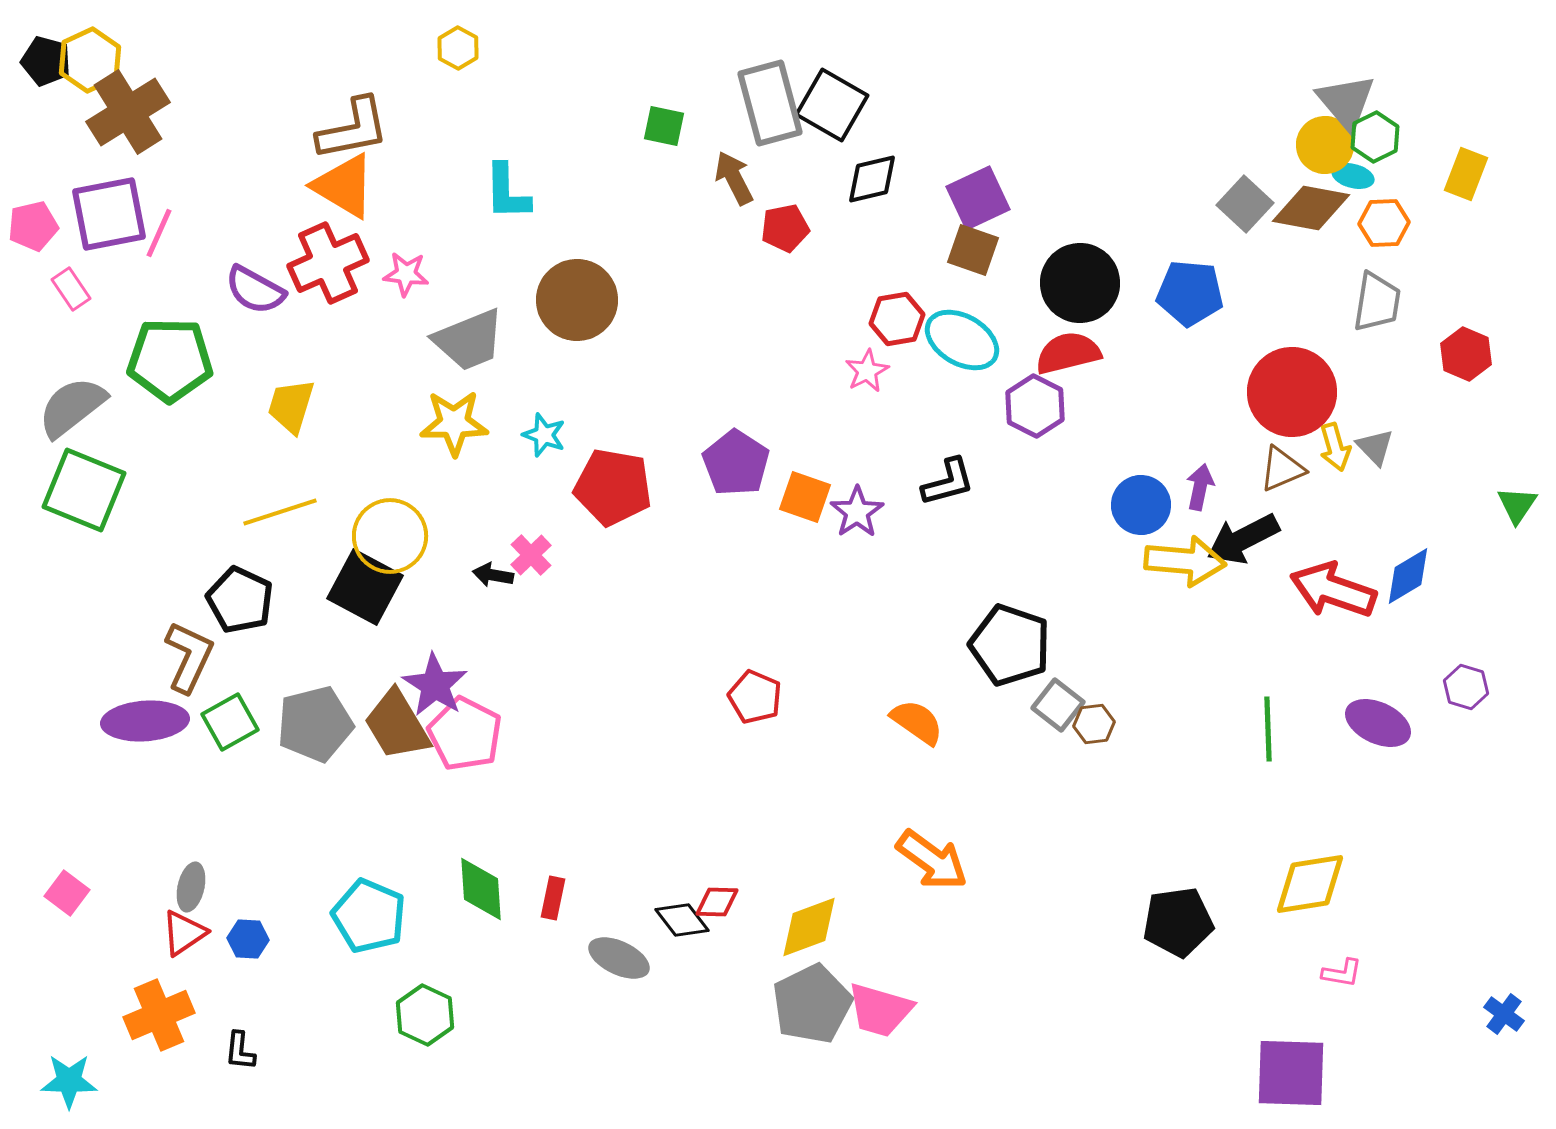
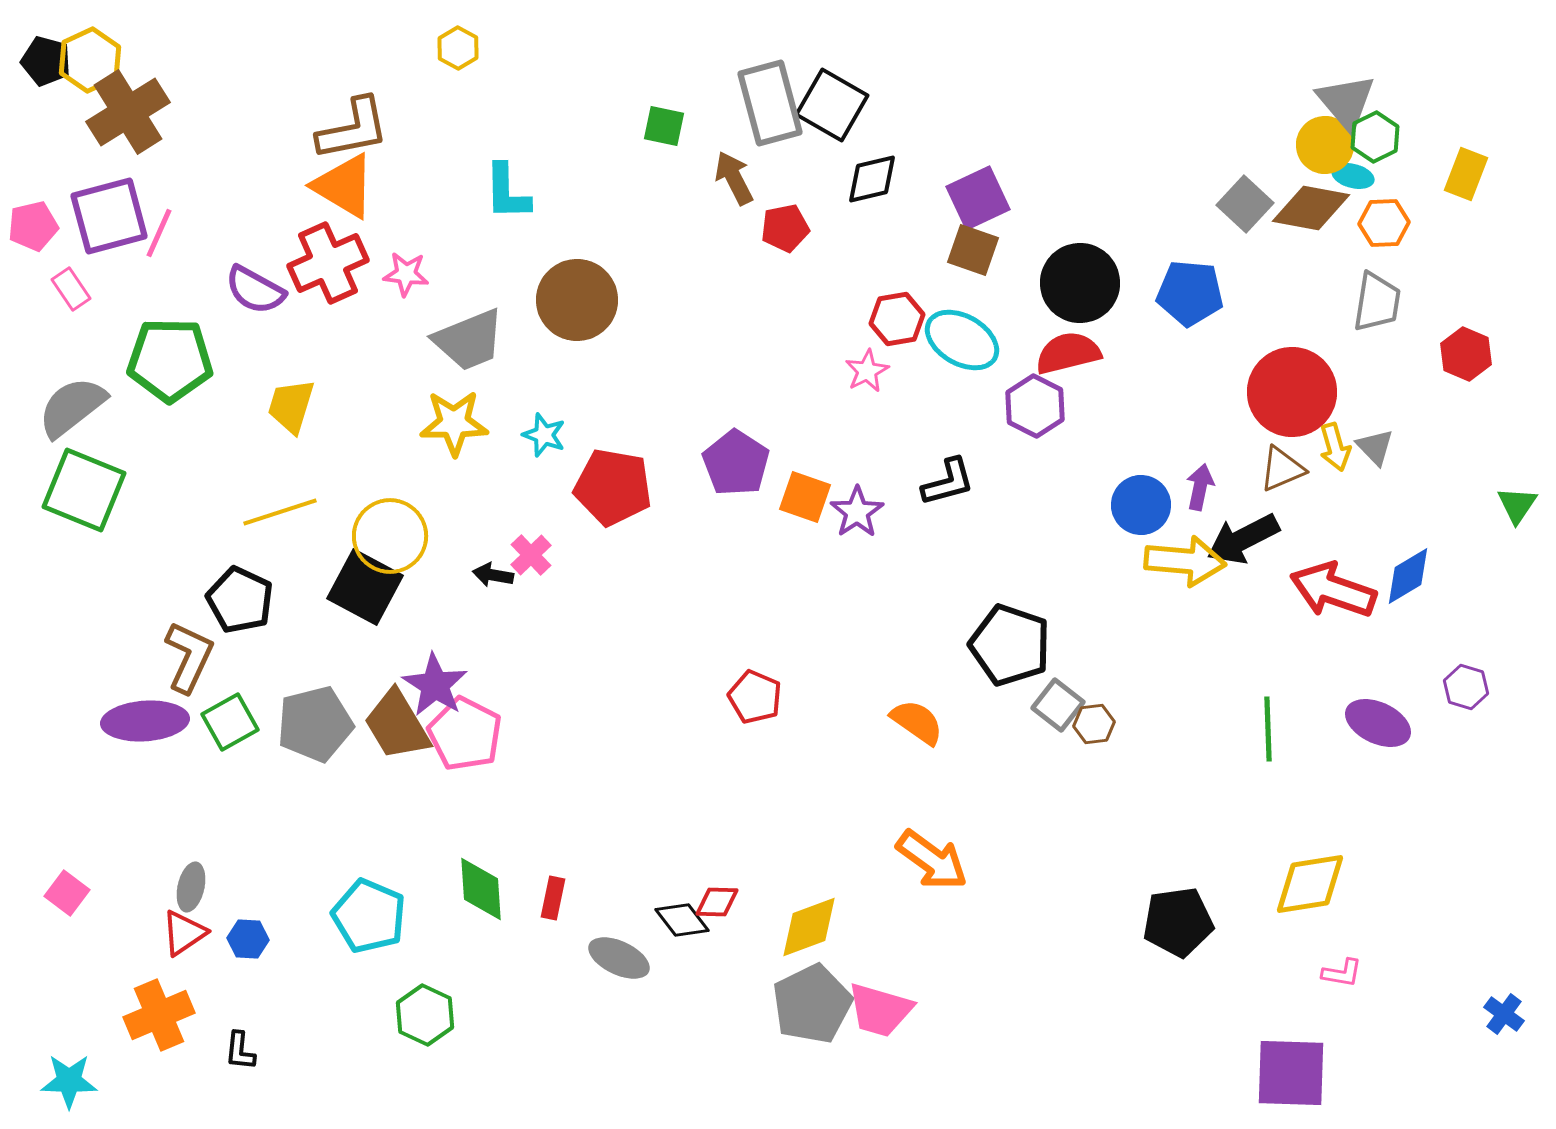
purple square at (109, 214): moved 2 px down; rotated 4 degrees counterclockwise
